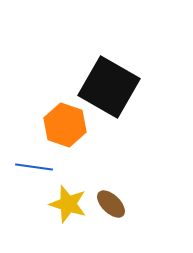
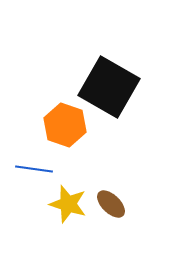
blue line: moved 2 px down
